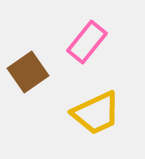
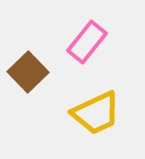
brown square: rotated 9 degrees counterclockwise
